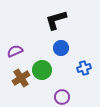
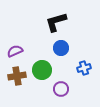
black L-shape: moved 2 px down
brown cross: moved 4 px left, 2 px up; rotated 24 degrees clockwise
purple circle: moved 1 px left, 8 px up
